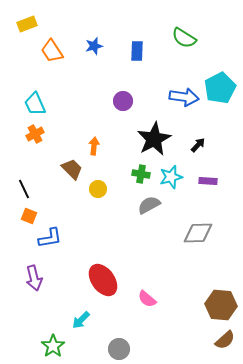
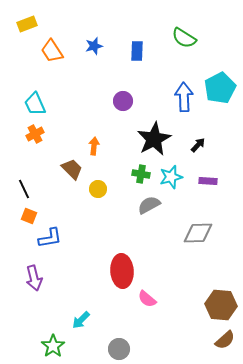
blue arrow: rotated 100 degrees counterclockwise
red ellipse: moved 19 px right, 9 px up; rotated 32 degrees clockwise
